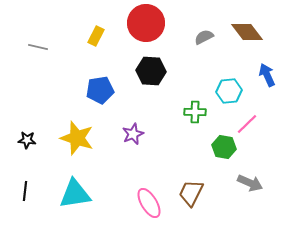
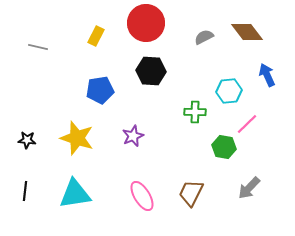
purple star: moved 2 px down
gray arrow: moved 1 px left, 5 px down; rotated 110 degrees clockwise
pink ellipse: moved 7 px left, 7 px up
